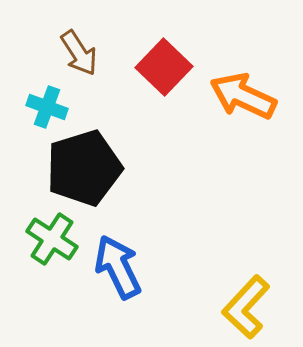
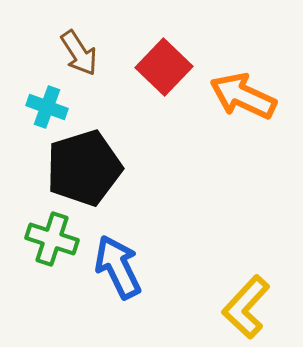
green cross: rotated 15 degrees counterclockwise
